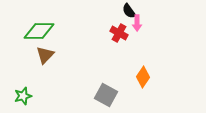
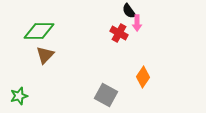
green star: moved 4 px left
